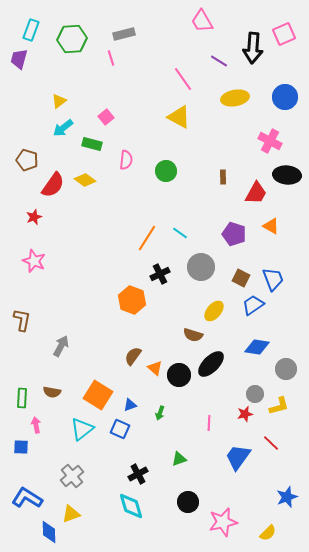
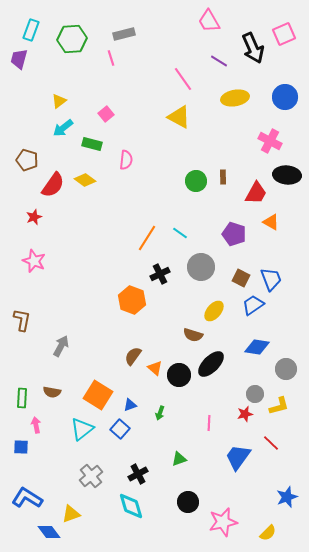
pink trapezoid at (202, 21): moved 7 px right
black arrow at (253, 48): rotated 28 degrees counterclockwise
pink square at (106, 117): moved 3 px up
green circle at (166, 171): moved 30 px right, 10 px down
orange triangle at (271, 226): moved 4 px up
blue trapezoid at (273, 279): moved 2 px left
blue square at (120, 429): rotated 18 degrees clockwise
gray cross at (72, 476): moved 19 px right
blue diamond at (49, 532): rotated 35 degrees counterclockwise
